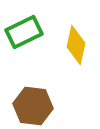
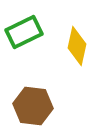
yellow diamond: moved 1 px right, 1 px down
